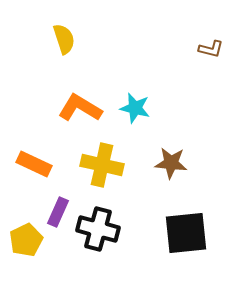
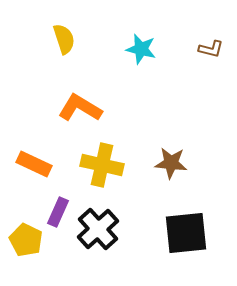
cyan star: moved 6 px right, 59 px up
black cross: rotated 33 degrees clockwise
yellow pentagon: rotated 20 degrees counterclockwise
